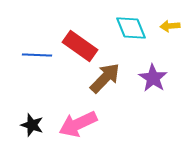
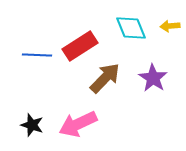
red rectangle: rotated 68 degrees counterclockwise
